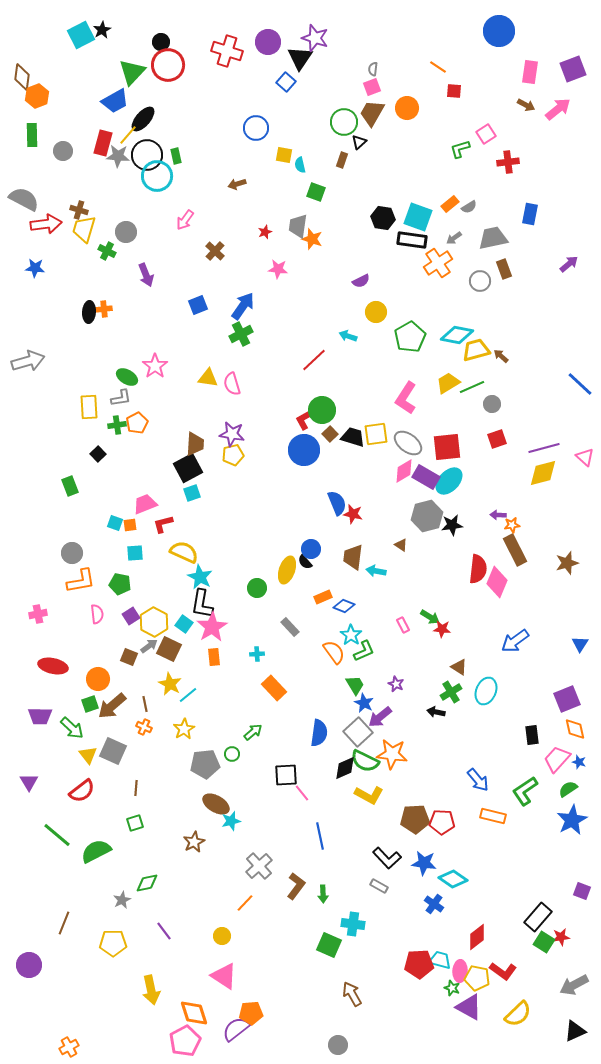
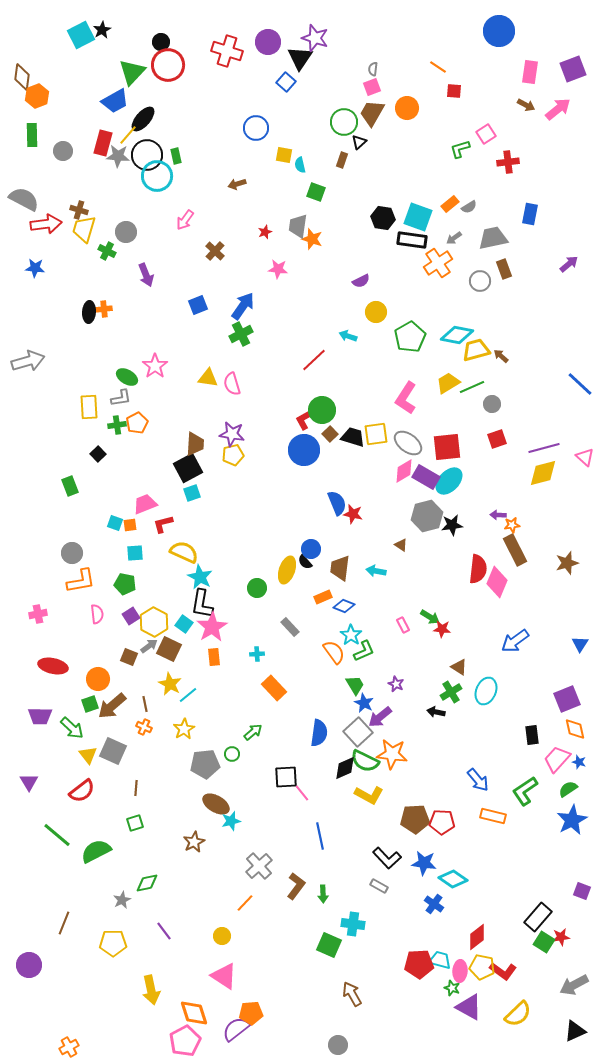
brown trapezoid at (353, 557): moved 13 px left, 11 px down
green pentagon at (120, 584): moved 5 px right
black square at (286, 775): moved 2 px down
yellow pentagon at (477, 978): moved 5 px right, 11 px up
